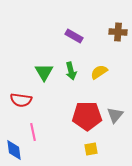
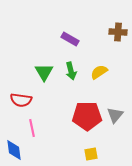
purple rectangle: moved 4 px left, 3 px down
pink line: moved 1 px left, 4 px up
yellow square: moved 5 px down
